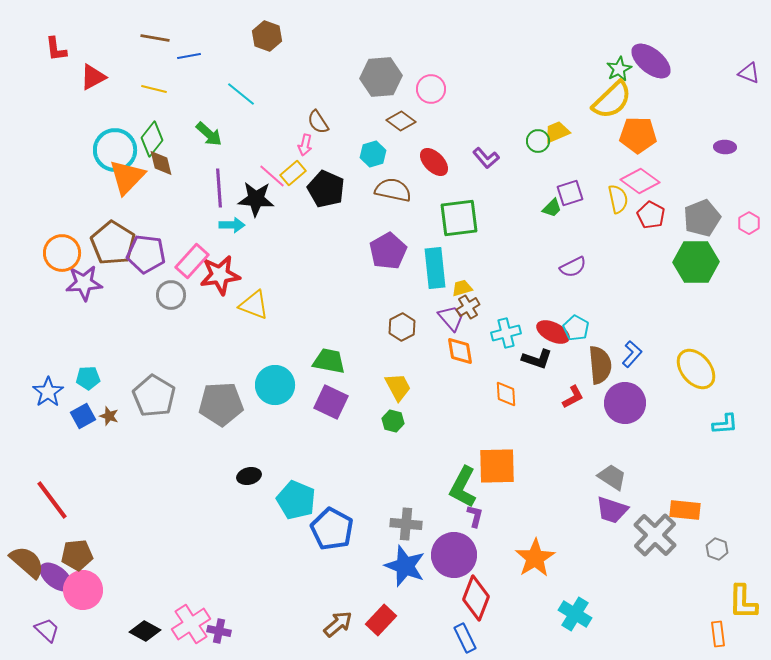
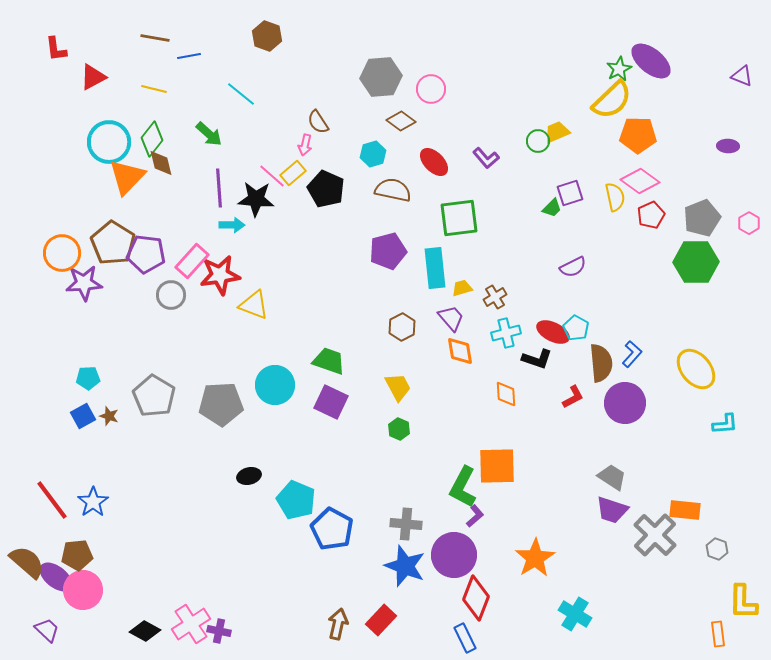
purple triangle at (749, 73): moved 7 px left, 3 px down
purple ellipse at (725, 147): moved 3 px right, 1 px up
cyan circle at (115, 150): moved 6 px left, 8 px up
yellow semicircle at (618, 199): moved 3 px left, 2 px up
red pentagon at (651, 215): rotated 20 degrees clockwise
purple pentagon at (388, 251): rotated 15 degrees clockwise
brown cross at (468, 307): moved 27 px right, 10 px up
green trapezoid at (329, 361): rotated 8 degrees clockwise
brown semicircle at (600, 365): moved 1 px right, 2 px up
blue star at (48, 392): moved 45 px right, 110 px down
green hexagon at (393, 421): moved 6 px right, 8 px down; rotated 10 degrees clockwise
purple L-shape at (475, 516): rotated 35 degrees clockwise
brown arrow at (338, 624): rotated 36 degrees counterclockwise
